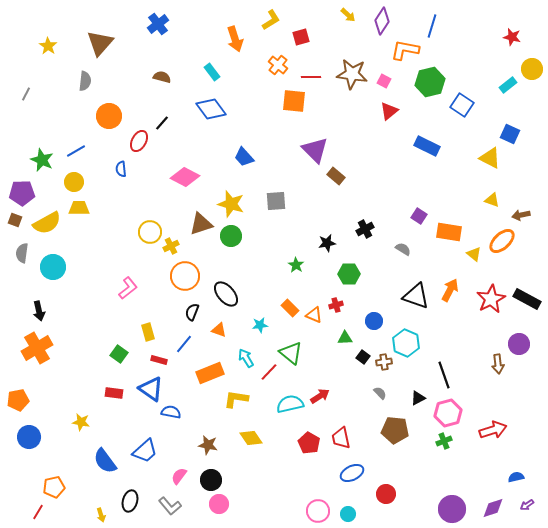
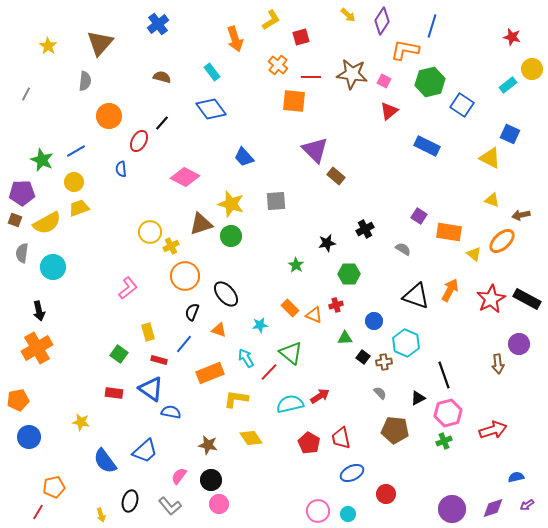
yellow trapezoid at (79, 208): rotated 20 degrees counterclockwise
